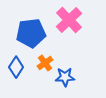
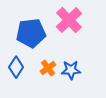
orange cross: moved 3 px right, 5 px down
blue star: moved 6 px right, 7 px up
